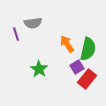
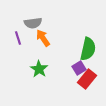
purple line: moved 2 px right, 4 px down
orange arrow: moved 24 px left, 6 px up
purple square: moved 2 px right, 1 px down
